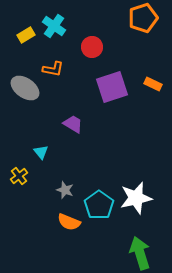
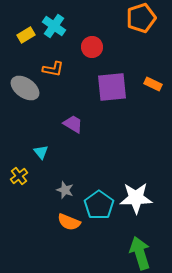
orange pentagon: moved 2 px left
purple square: rotated 12 degrees clockwise
white star: rotated 12 degrees clockwise
